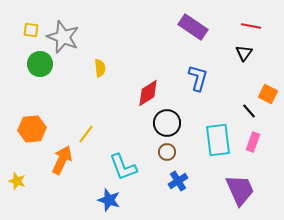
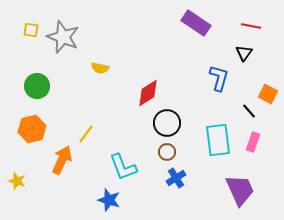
purple rectangle: moved 3 px right, 4 px up
green circle: moved 3 px left, 22 px down
yellow semicircle: rotated 108 degrees clockwise
blue L-shape: moved 21 px right
orange hexagon: rotated 8 degrees counterclockwise
blue cross: moved 2 px left, 3 px up
